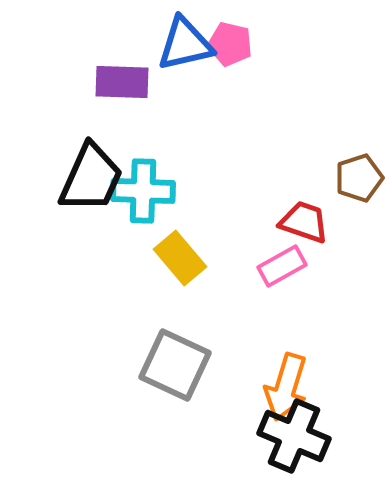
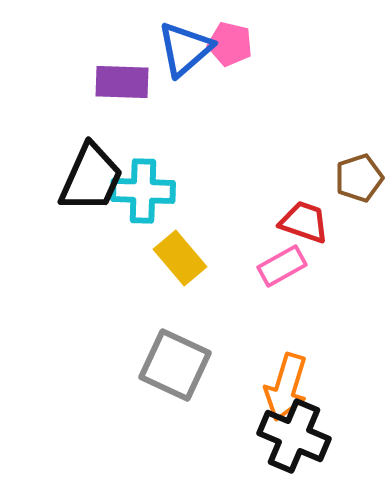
blue triangle: moved 5 px down; rotated 28 degrees counterclockwise
